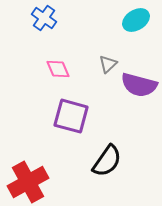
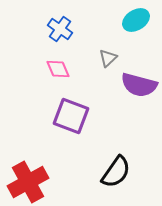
blue cross: moved 16 px right, 11 px down
gray triangle: moved 6 px up
purple square: rotated 6 degrees clockwise
black semicircle: moved 9 px right, 11 px down
